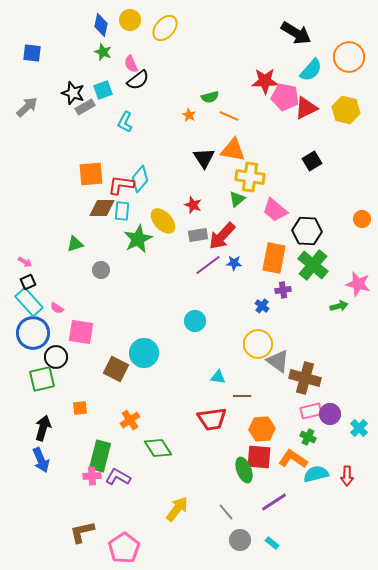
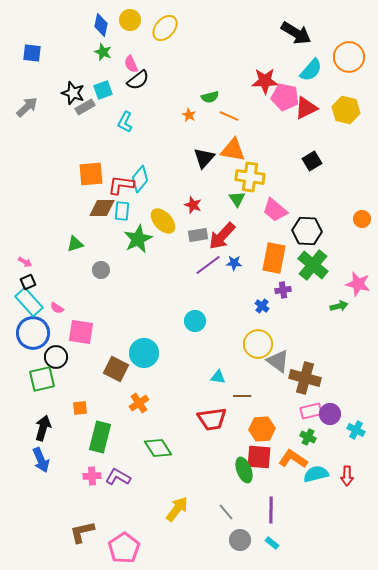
black triangle at (204, 158): rotated 15 degrees clockwise
green triangle at (237, 199): rotated 24 degrees counterclockwise
orange cross at (130, 420): moved 9 px right, 17 px up
cyan cross at (359, 428): moved 3 px left, 2 px down; rotated 18 degrees counterclockwise
green rectangle at (100, 456): moved 19 px up
purple line at (274, 502): moved 3 px left, 8 px down; rotated 56 degrees counterclockwise
